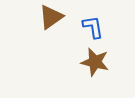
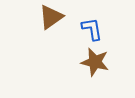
blue L-shape: moved 1 px left, 2 px down
